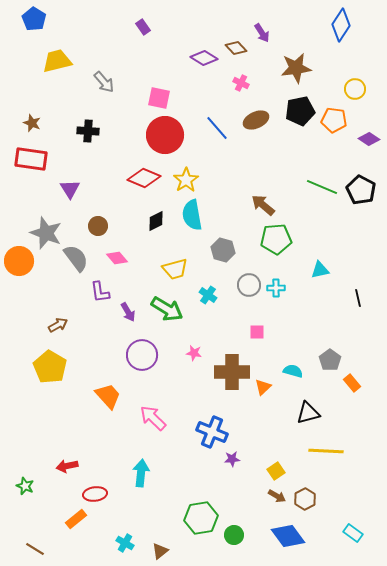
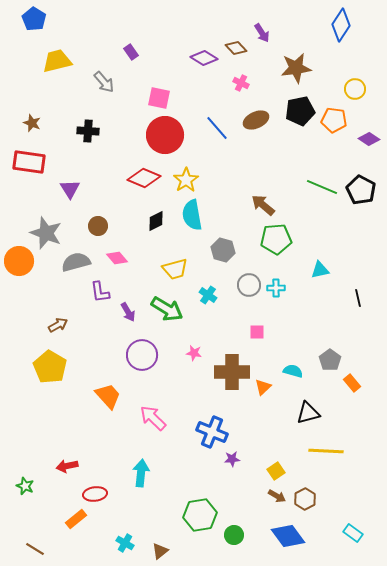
purple rectangle at (143, 27): moved 12 px left, 25 px down
red rectangle at (31, 159): moved 2 px left, 3 px down
gray semicircle at (76, 258): moved 4 px down; rotated 68 degrees counterclockwise
green hexagon at (201, 518): moved 1 px left, 3 px up
